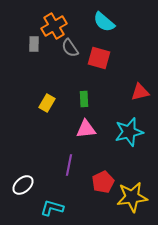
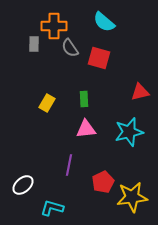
orange cross: rotated 30 degrees clockwise
